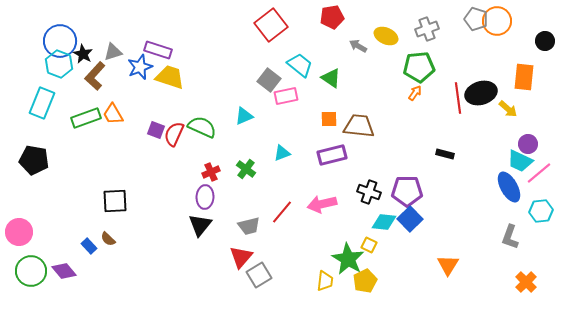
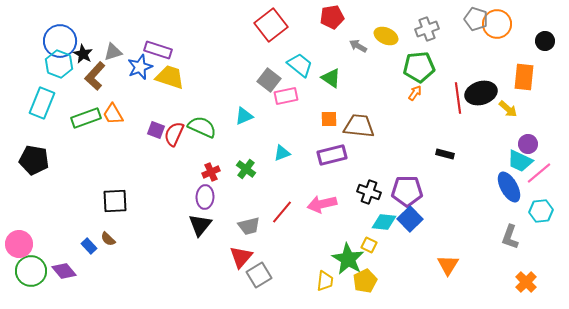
orange circle at (497, 21): moved 3 px down
pink circle at (19, 232): moved 12 px down
